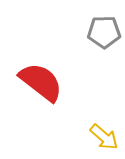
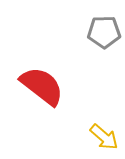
red semicircle: moved 1 px right, 4 px down
